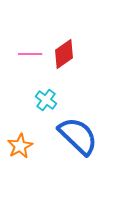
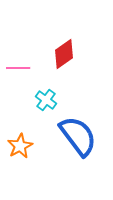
pink line: moved 12 px left, 14 px down
blue semicircle: rotated 9 degrees clockwise
